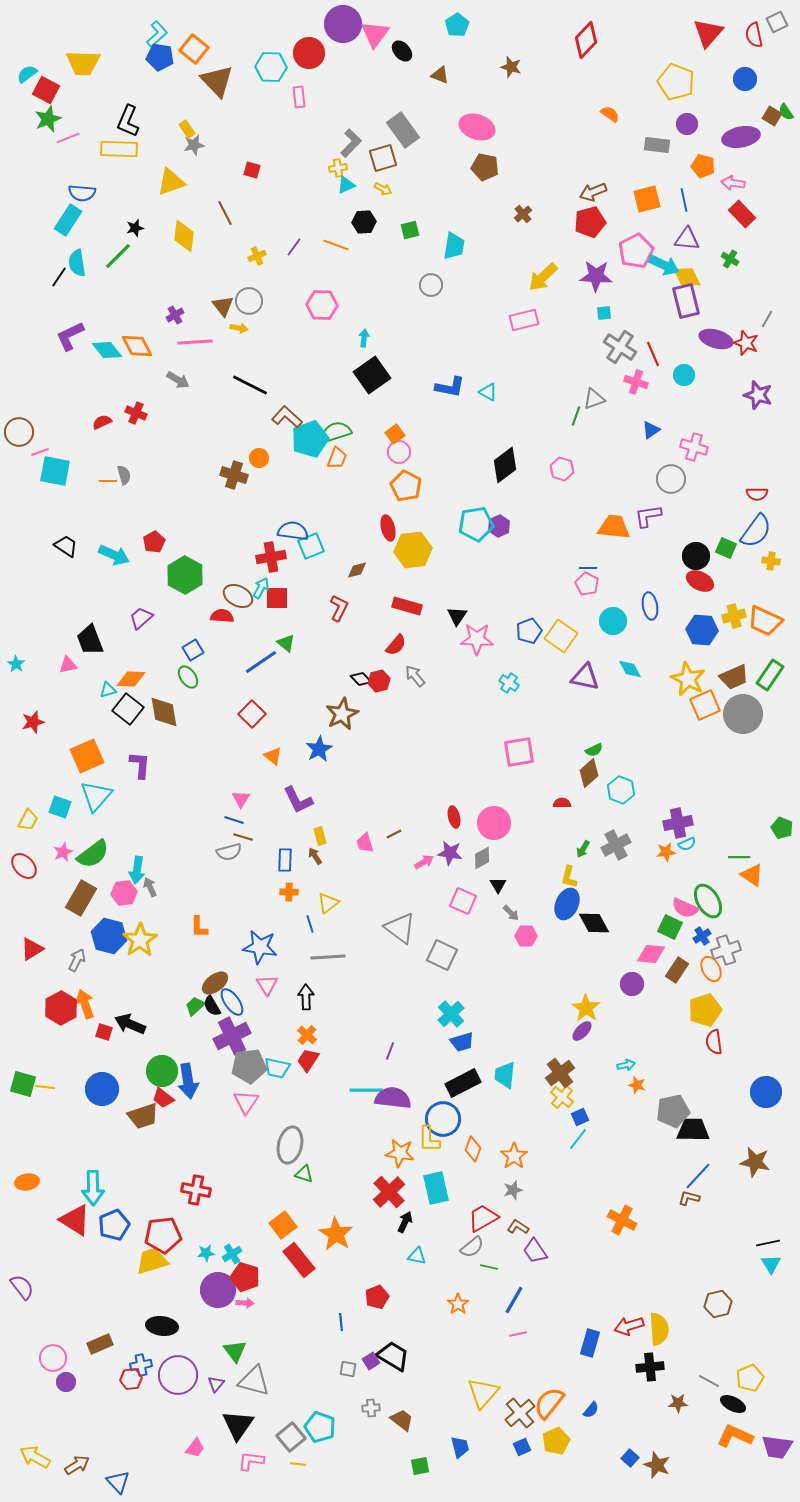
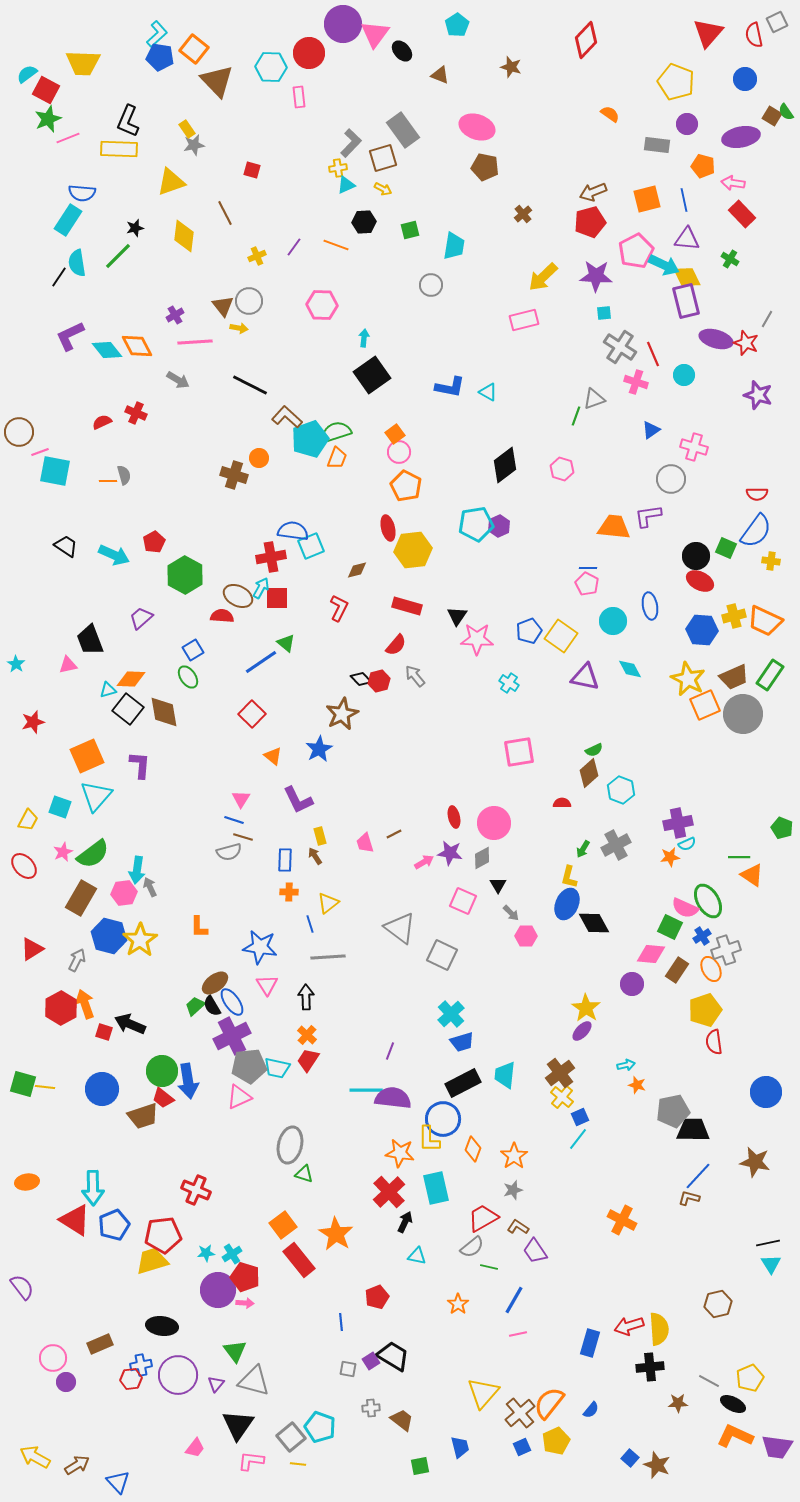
orange star at (666, 852): moved 4 px right, 5 px down
pink triangle at (246, 1102): moved 7 px left, 5 px up; rotated 32 degrees clockwise
red cross at (196, 1190): rotated 12 degrees clockwise
